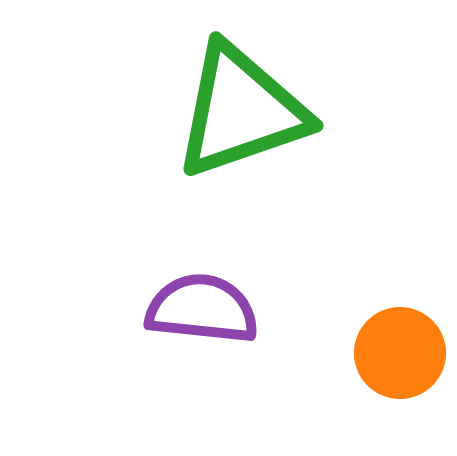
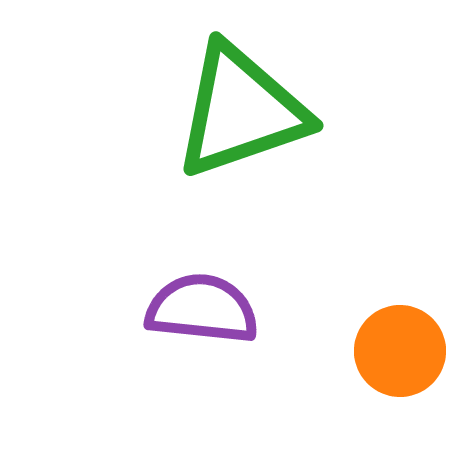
orange circle: moved 2 px up
